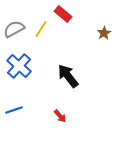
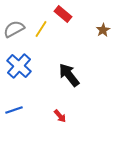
brown star: moved 1 px left, 3 px up
black arrow: moved 1 px right, 1 px up
